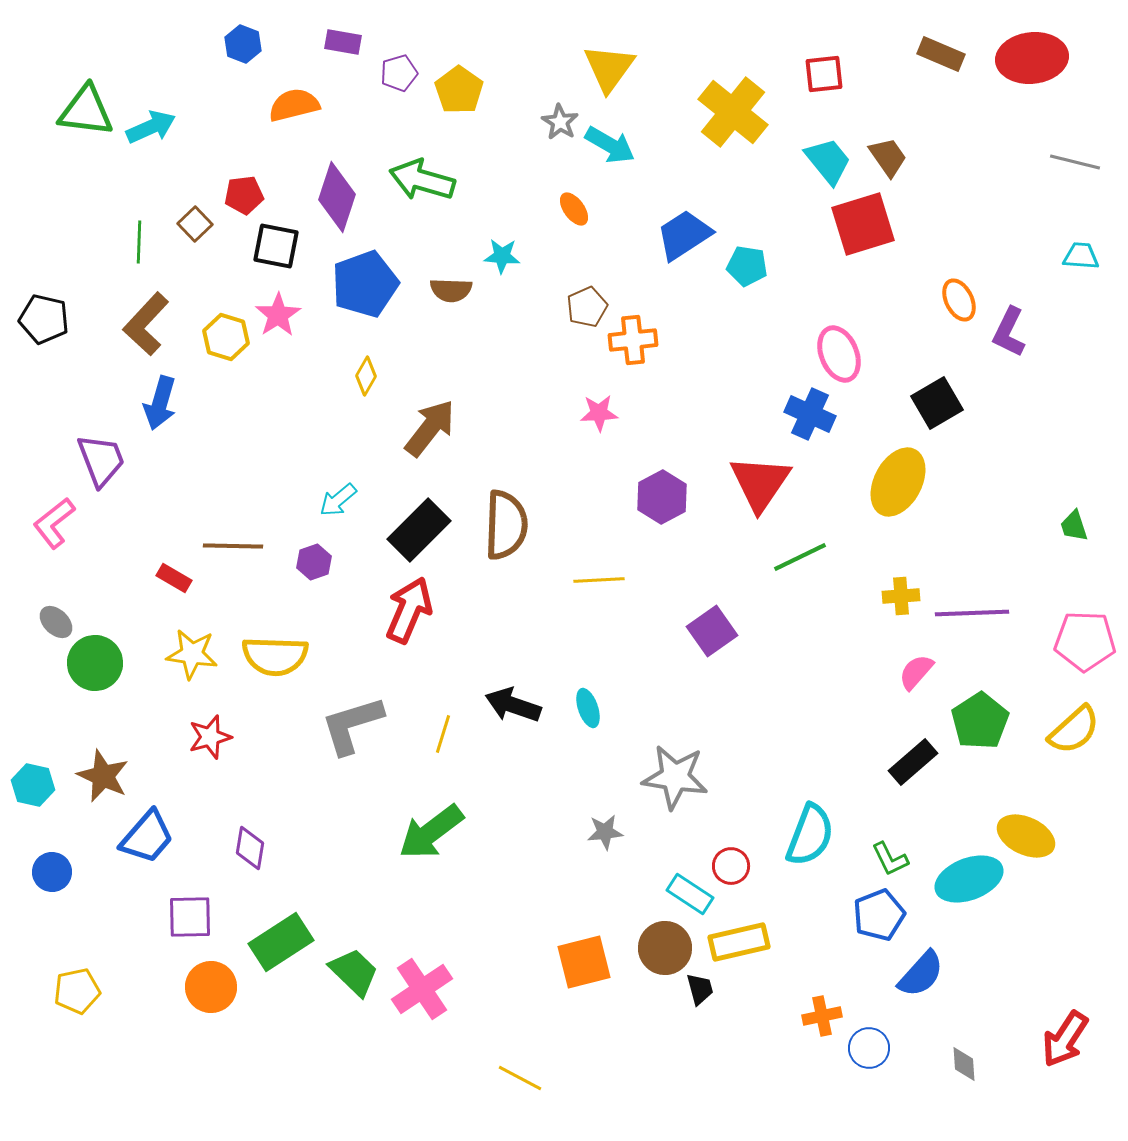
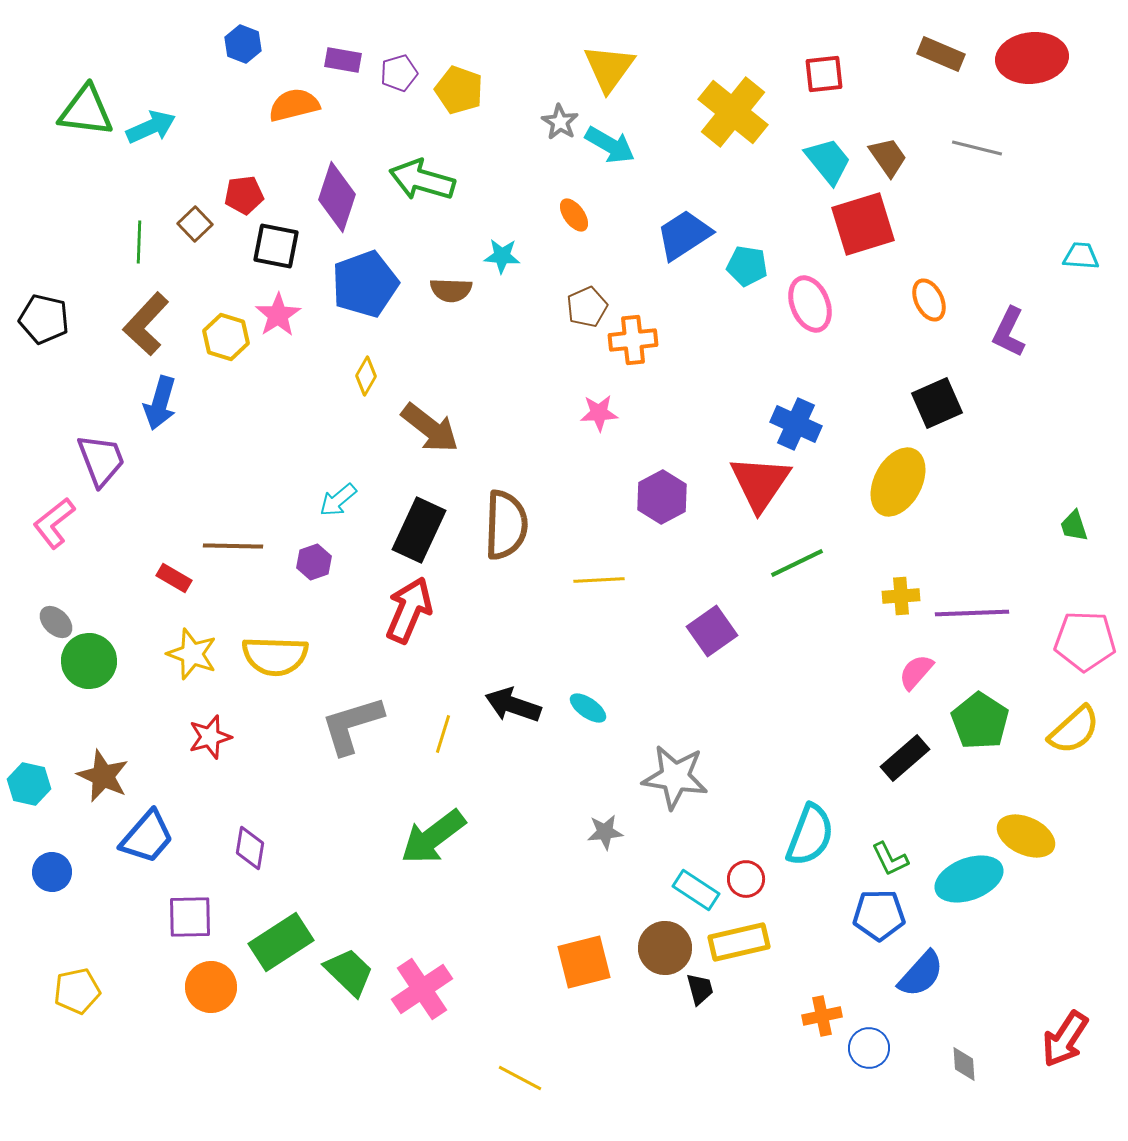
purple rectangle at (343, 42): moved 18 px down
yellow pentagon at (459, 90): rotated 15 degrees counterclockwise
gray line at (1075, 162): moved 98 px left, 14 px up
orange ellipse at (574, 209): moved 6 px down
orange ellipse at (959, 300): moved 30 px left
pink ellipse at (839, 354): moved 29 px left, 50 px up
black square at (937, 403): rotated 6 degrees clockwise
blue cross at (810, 414): moved 14 px left, 10 px down
brown arrow at (430, 428): rotated 90 degrees clockwise
black rectangle at (419, 530): rotated 20 degrees counterclockwise
green line at (800, 557): moved 3 px left, 6 px down
yellow star at (192, 654): rotated 12 degrees clockwise
green circle at (95, 663): moved 6 px left, 2 px up
cyan ellipse at (588, 708): rotated 36 degrees counterclockwise
green pentagon at (980, 721): rotated 6 degrees counterclockwise
black rectangle at (913, 762): moved 8 px left, 4 px up
cyan hexagon at (33, 785): moved 4 px left, 1 px up
green arrow at (431, 832): moved 2 px right, 5 px down
red circle at (731, 866): moved 15 px right, 13 px down
cyan rectangle at (690, 894): moved 6 px right, 4 px up
blue pentagon at (879, 915): rotated 21 degrees clockwise
green trapezoid at (354, 972): moved 5 px left
